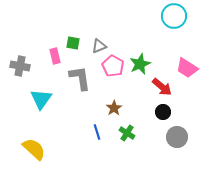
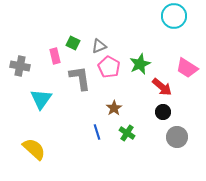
green square: rotated 16 degrees clockwise
pink pentagon: moved 4 px left, 1 px down
